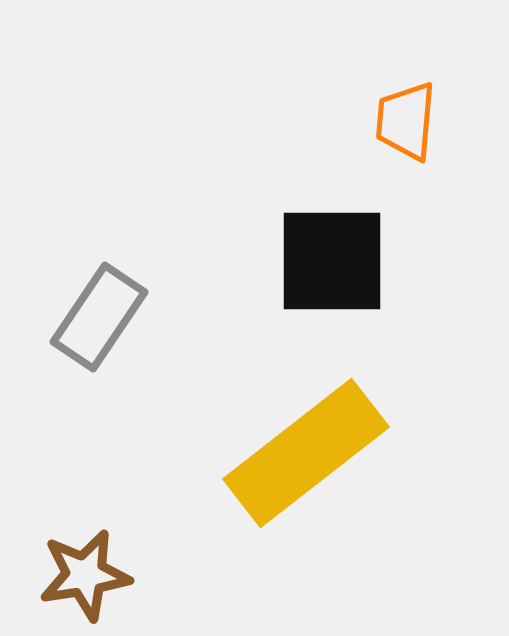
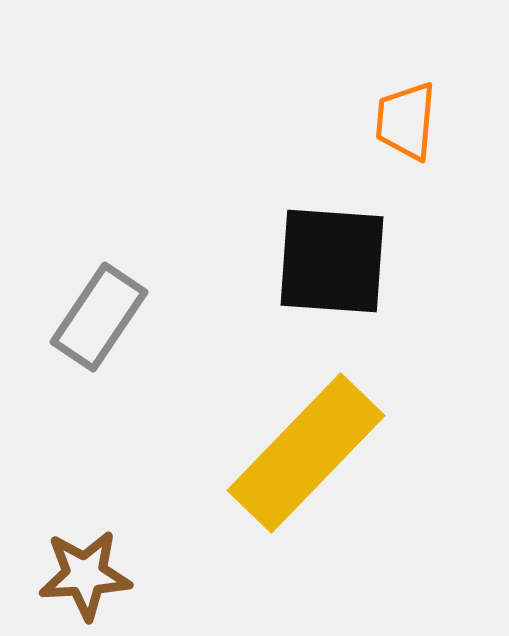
black square: rotated 4 degrees clockwise
yellow rectangle: rotated 8 degrees counterclockwise
brown star: rotated 6 degrees clockwise
